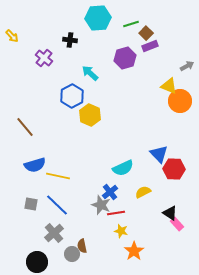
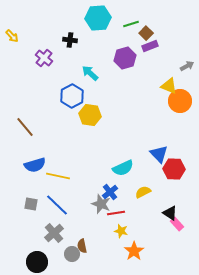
yellow hexagon: rotated 15 degrees counterclockwise
gray star: moved 1 px up
